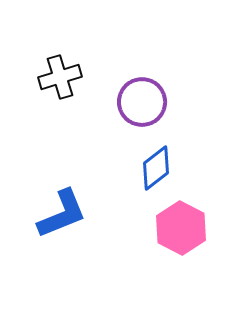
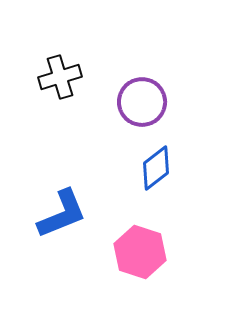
pink hexagon: moved 41 px left, 24 px down; rotated 9 degrees counterclockwise
